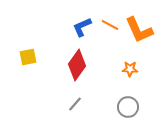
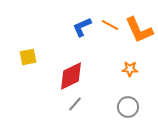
red diamond: moved 6 px left, 11 px down; rotated 28 degrees clockwise
